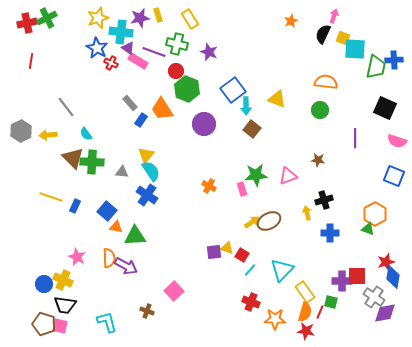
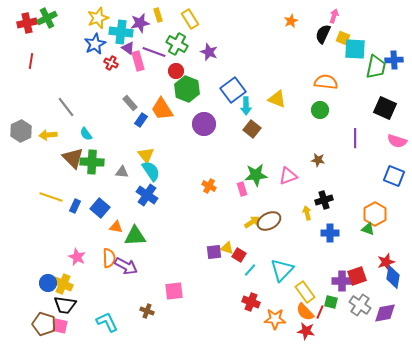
purple star at (140, 18): moved 5 px down
green cross at (177, 44): rotated 15 degrees clockwise
blue star at (97, 48): moved 2 px left, 4 px up; rotated 15 degrees clockwise
pink rectangle at (138, 61): rotated 42 degrees clockwise
yellow triangle at (146, 155): rotated 18 degrees counterclockwise
blue square at (107, 211): moved 7 px left, 3 px up
red square at (242, 255): moved 3 px left
red square at (357, 276): rotated 18 degrees counterclockwise
yellow cross at (63, 280): moved 4 px down
blue circle at (44, 284): moved 4 px right, 1 px up
pink square at (174, 291): rotated 36 degrees clockwise
gray cross at (374, 297): moved 14 px left, 8 px down
orange semicircle at (305, 312): rotated 120 degrees clockwise
cyan L-shape at (107, 322): rotated 10 degrees counterclockwise
